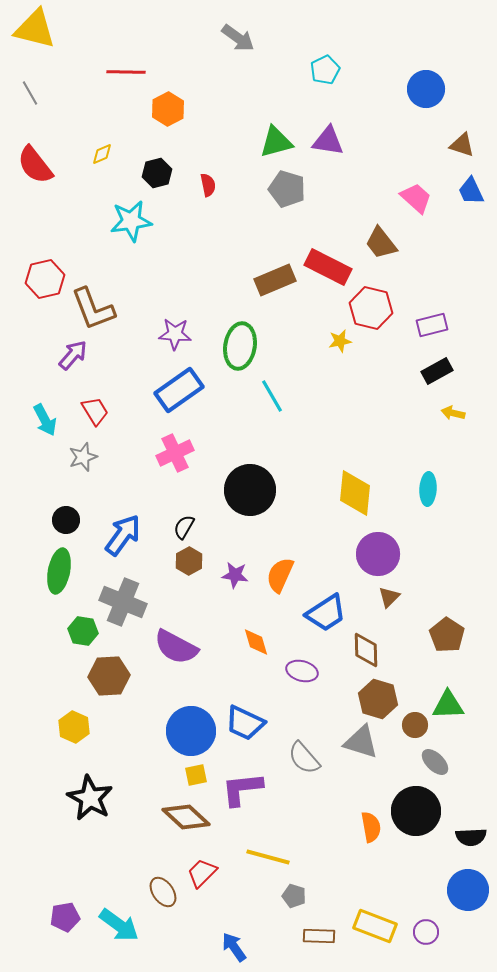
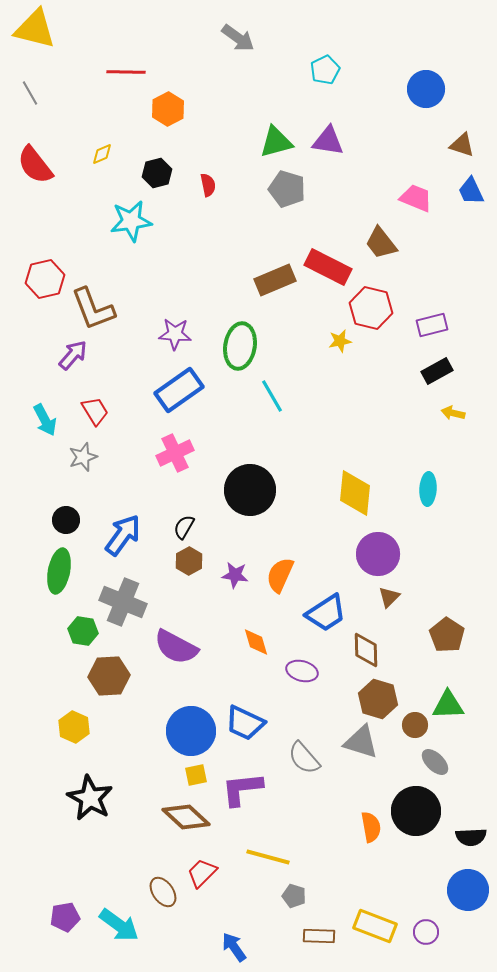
pink trapezoid at (416, 198): rotated 20 degrees counterclockwise
